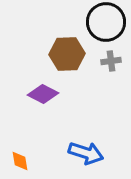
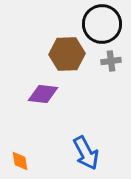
black circle: moved 4 px left, 2 px down
purple diamond: rotated 20 degrees counterclockwise
blue arrow: rotated 44 degrees clockwise
